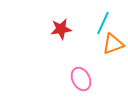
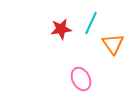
cyan line: moved 12 px left
orange triangle: rotated 45 degrees counterclockwise
